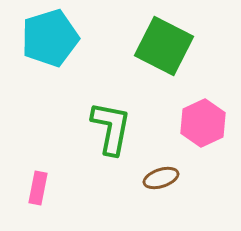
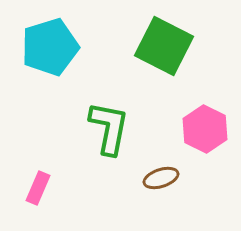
cyan pentagon: moved 9 px down
pink hexagon: moved 2 px right, 6 px down; rotated 9 degrees counterclockwise
green L-shape: moved 2 px left
pink rectangle: rotated 12 degrees clockwise
